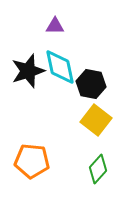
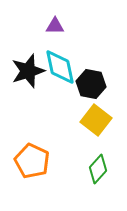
orange pentagon: rotated 20 degrees clockwise
